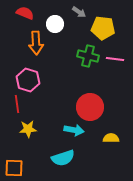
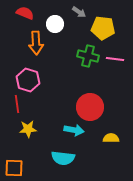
cyan semicircle: rotated 25 degrees clockwise
